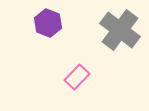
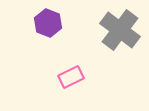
pink rectangle: moved 6 px left; rotated 20 degrees clockwise
